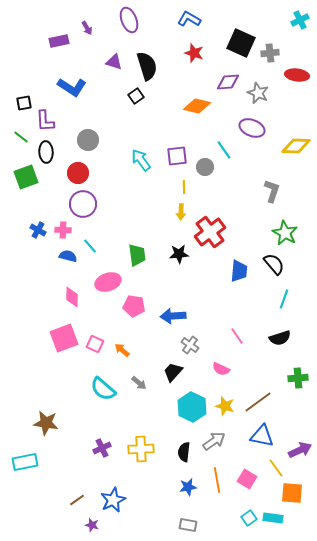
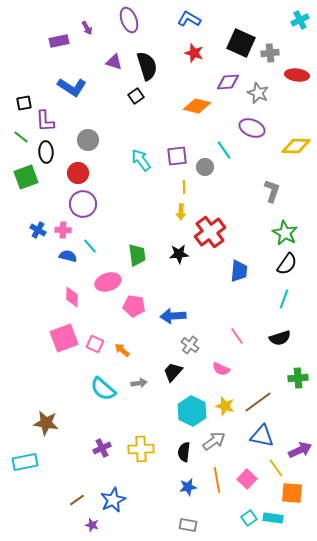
black semicircle at (274, 264): moved 13 px right; rotated 75 degrees clockwise
gray arrow at (139, 383): rotated 49 degrees counterclockwise
cyan hexagon at (192, 407): moved 4 px down
pink square at (247, 479): rotated 12 degrees clockwise
